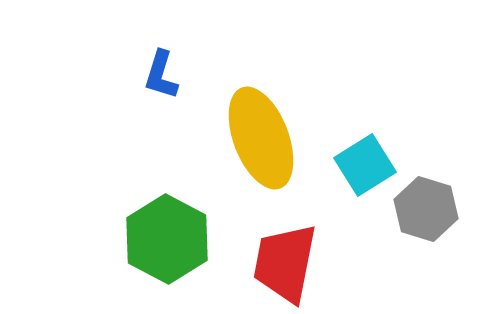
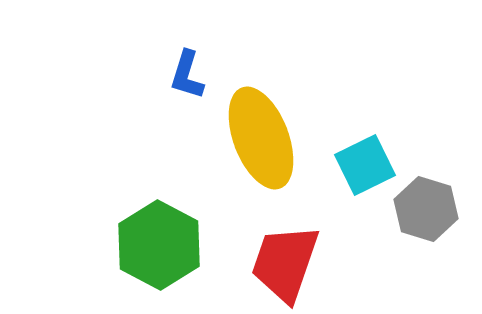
blue L-shape: moved 26 px right
cyan square: rotated 6 degrees clockwise
green hexagon: moved 8 px left, 6 px down
red trapezoid: rotated 8 degrees clockwise
